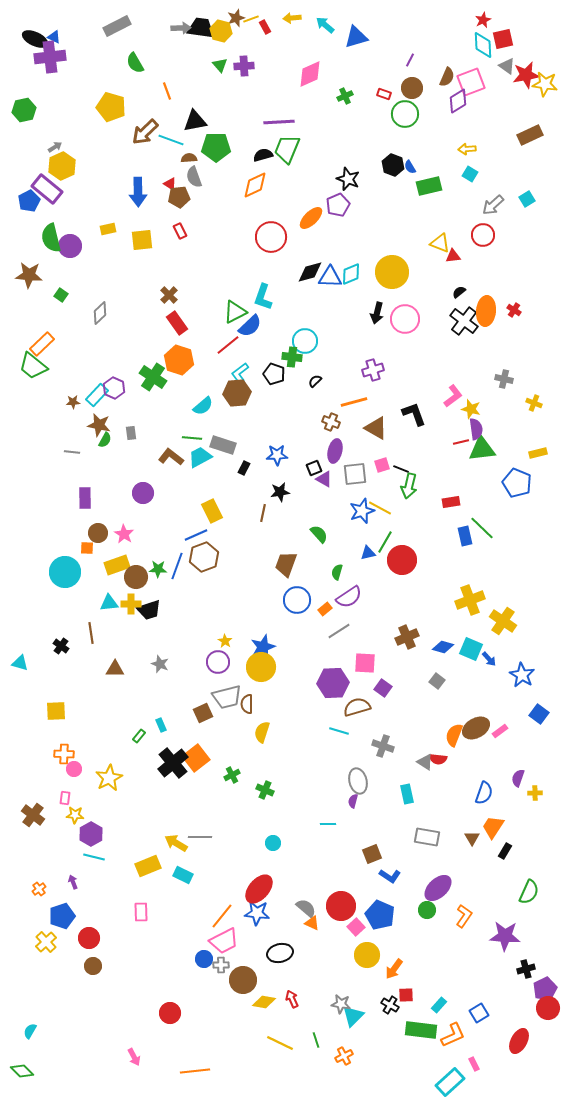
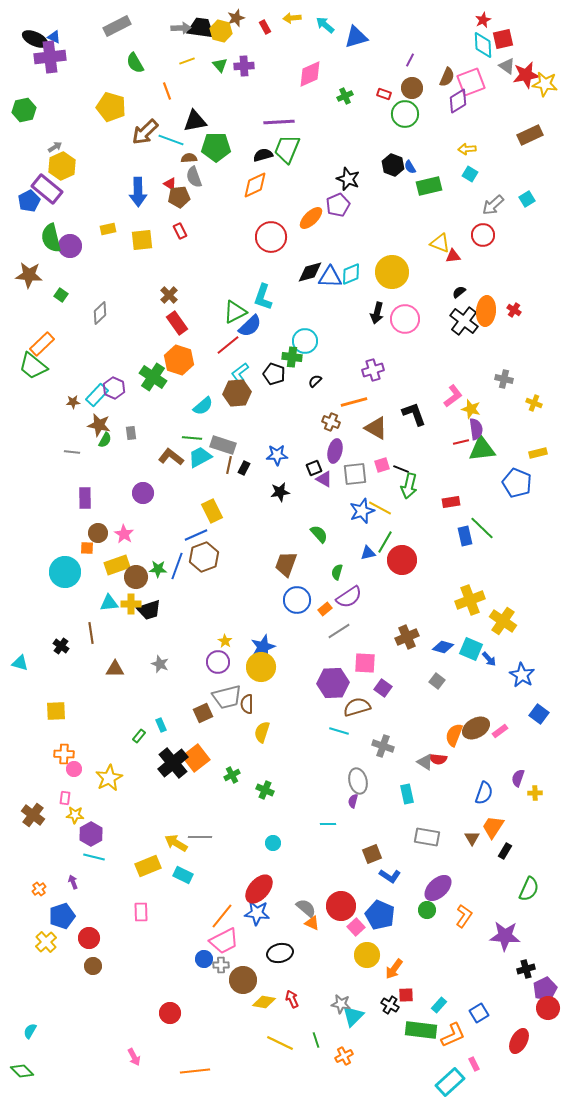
yellow line at (251, 19): moved 64 px left, 42 px down
brown line at (263, 513): moved 34 px left, 48 px up
green semicircle at (529, 892): moved 3 px up
